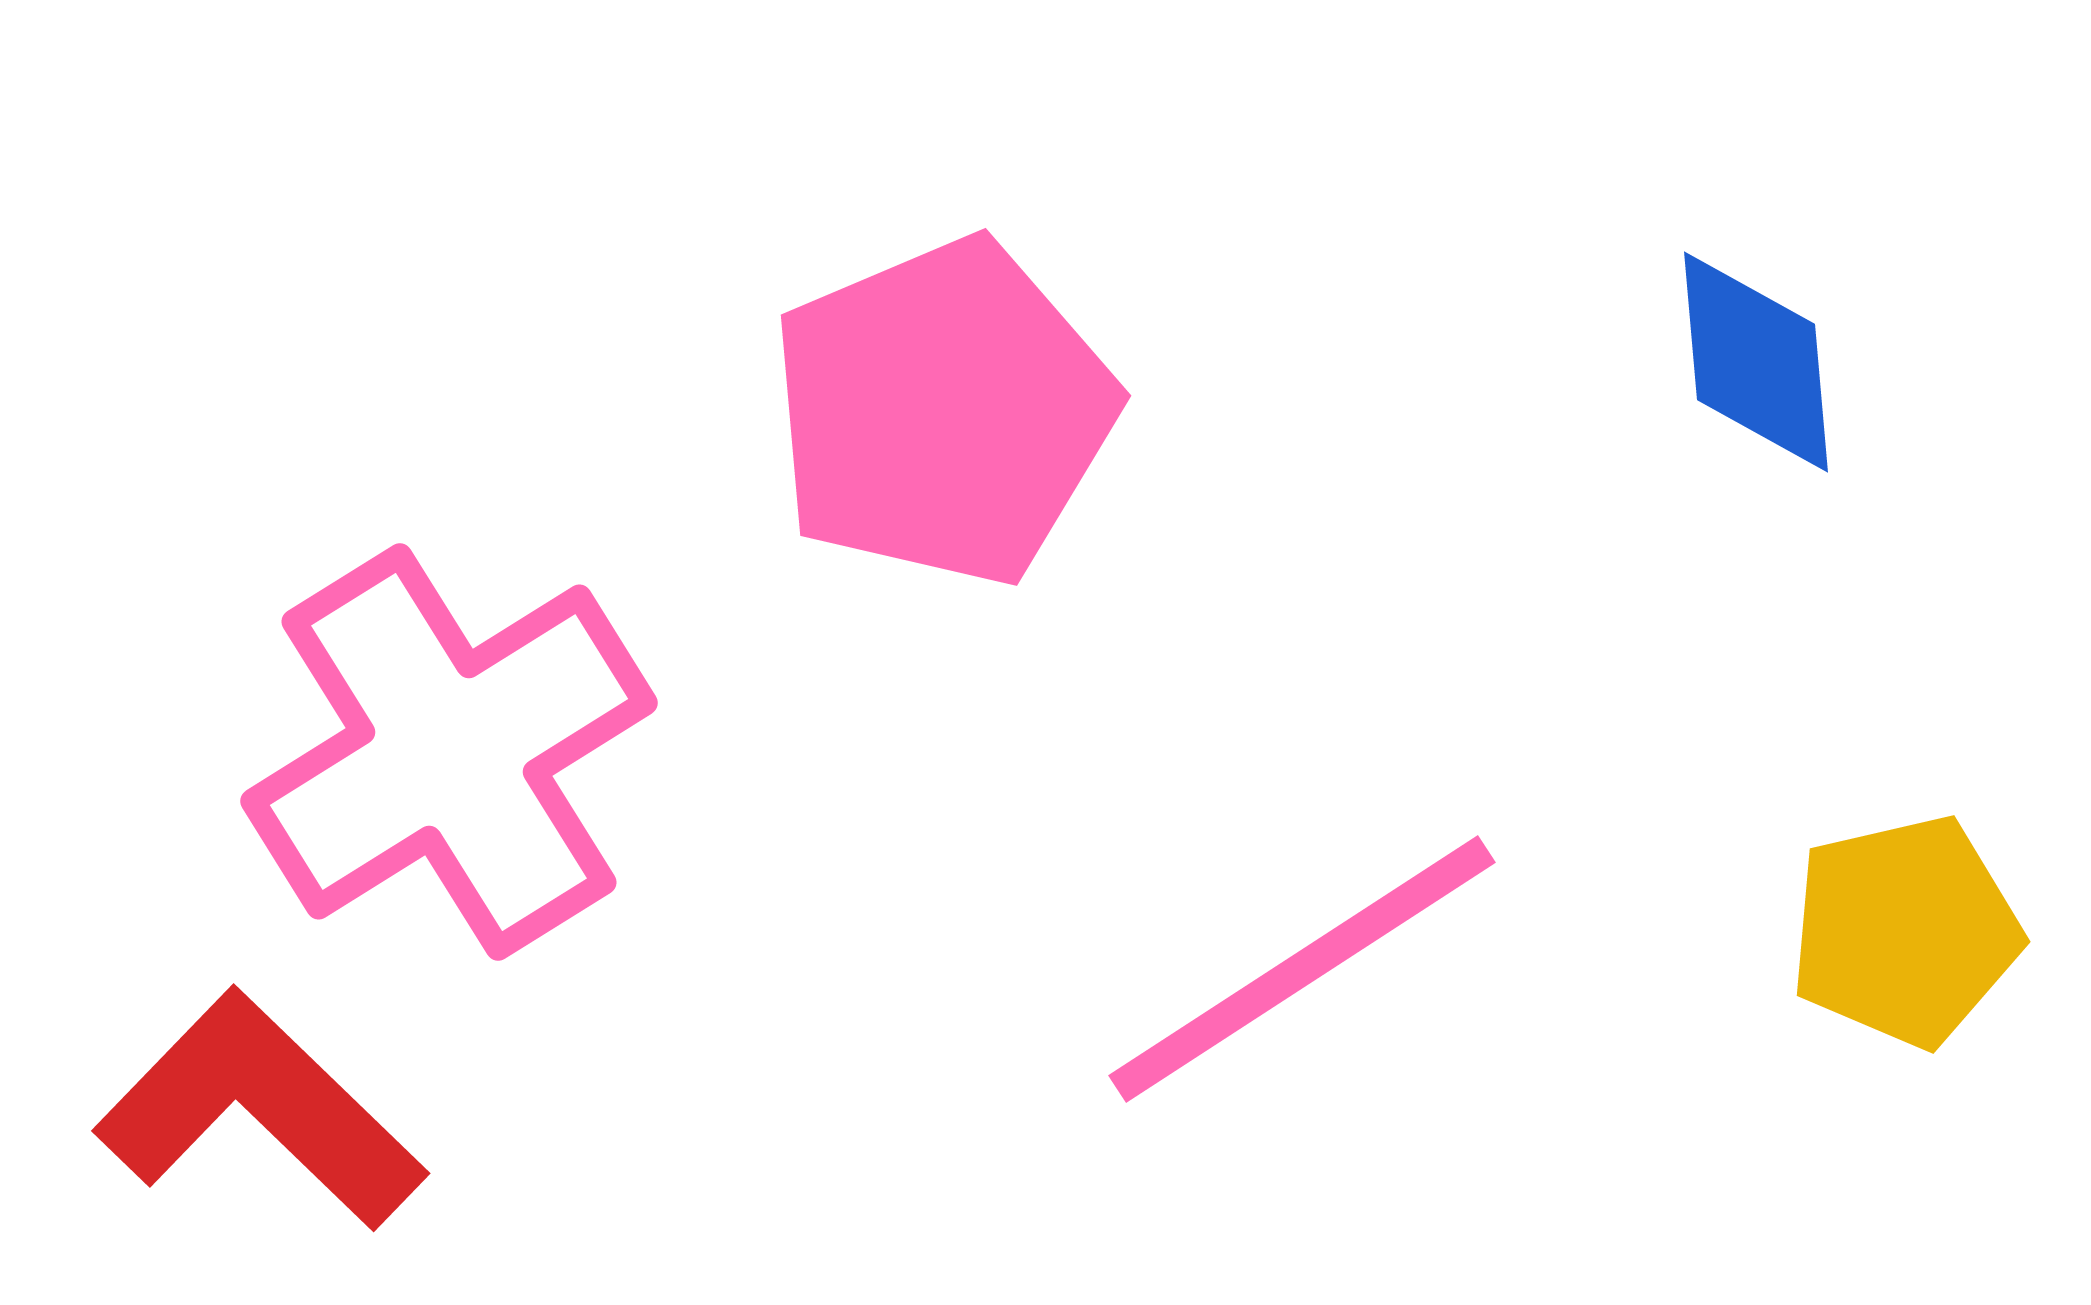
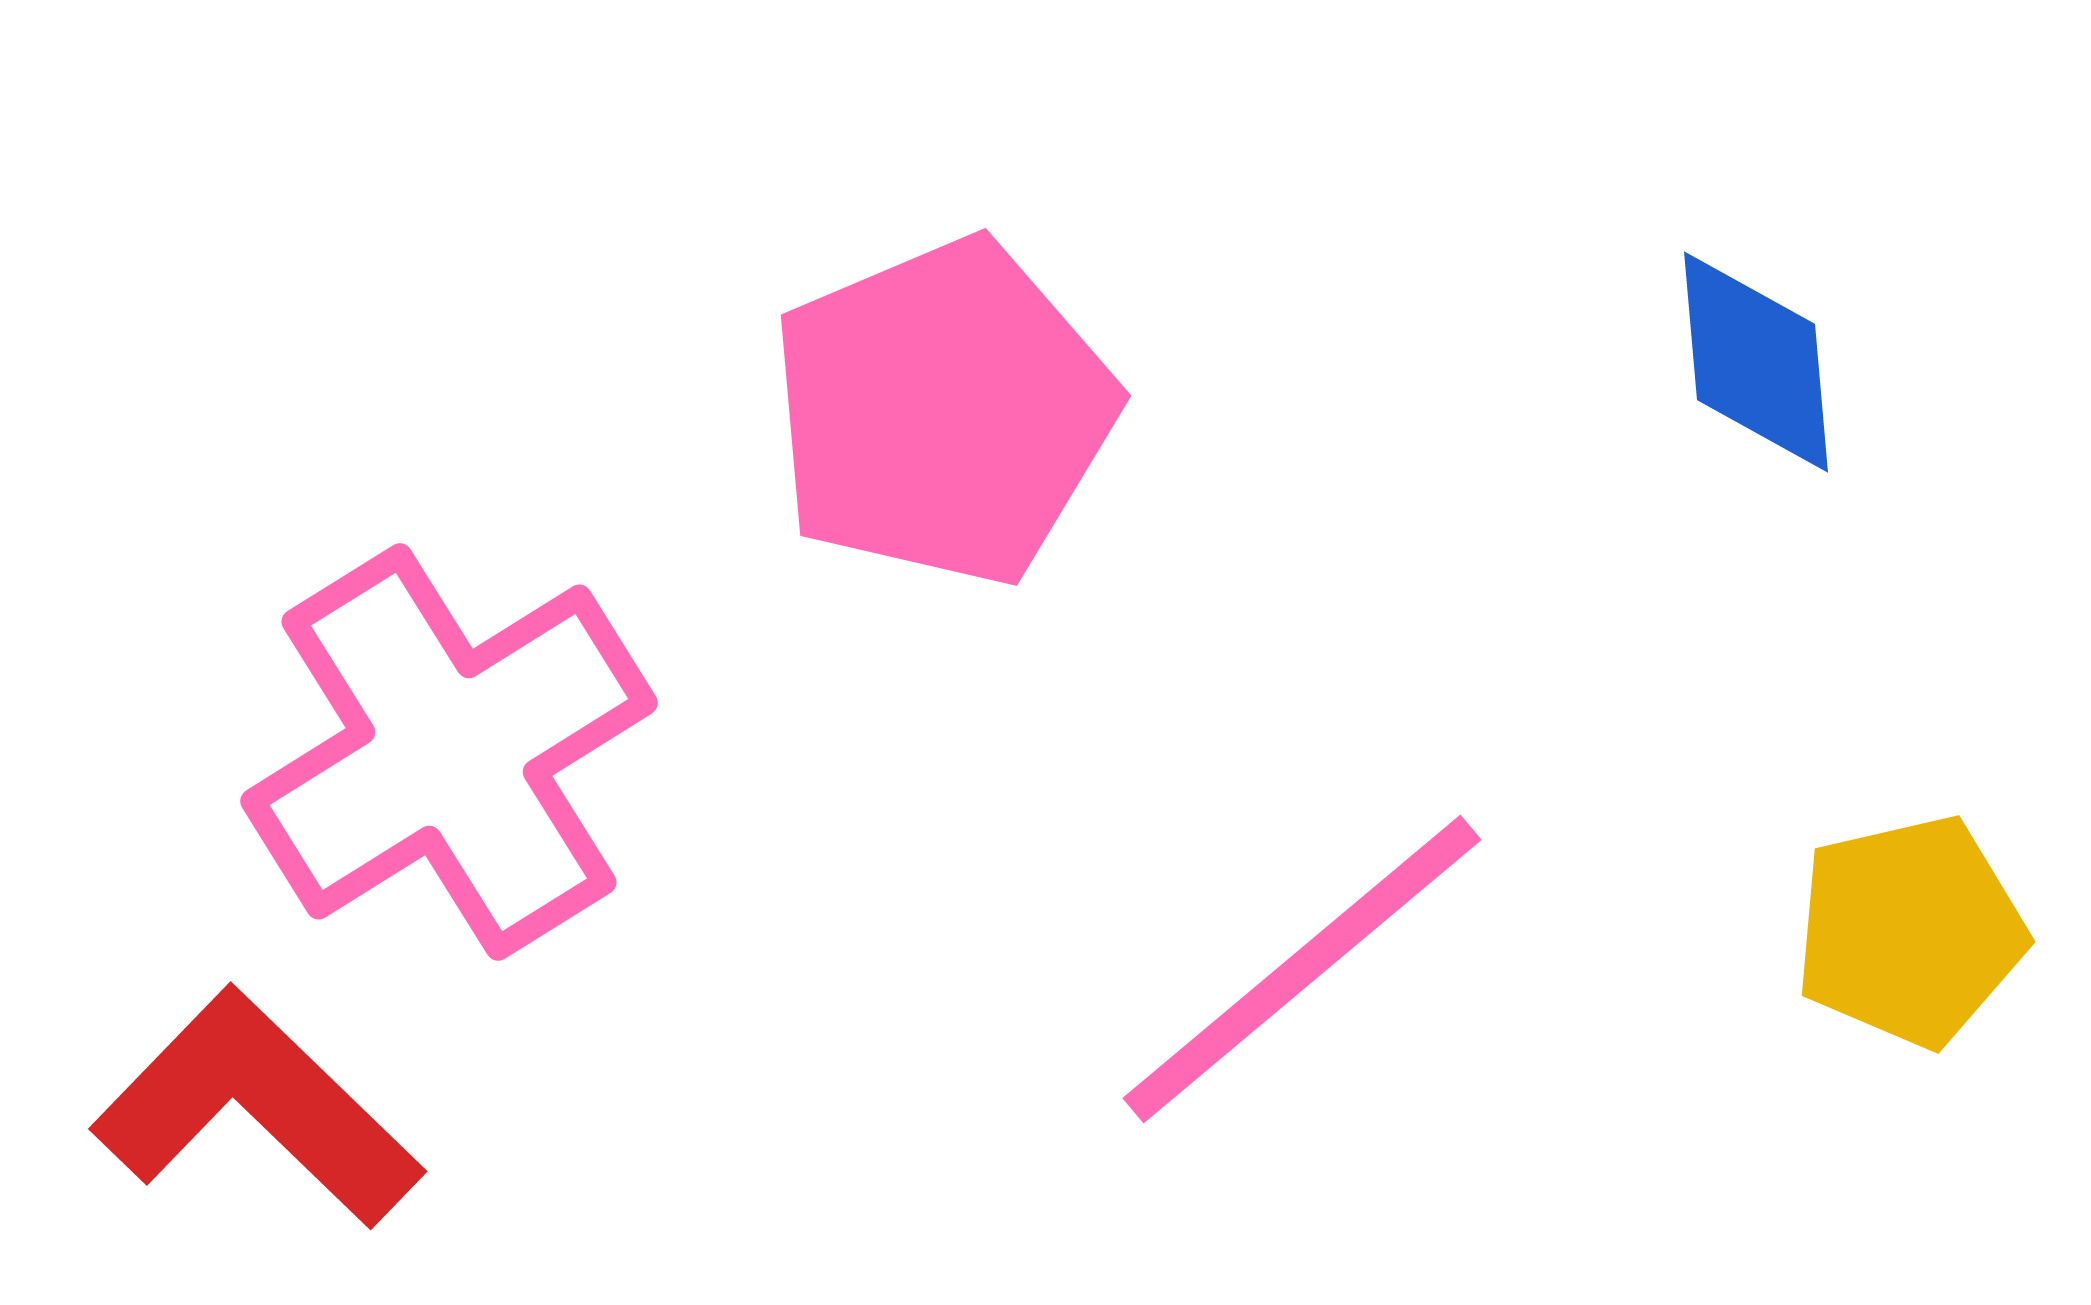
yellow pentagon: moved 5 px right
pink line: rotated 7 degrees counterclockwise
red L-shape: moved 3 px left, 2 px up
